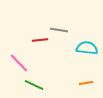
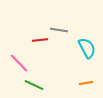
cyan semicircle: rotated 55 degrees clockwise
